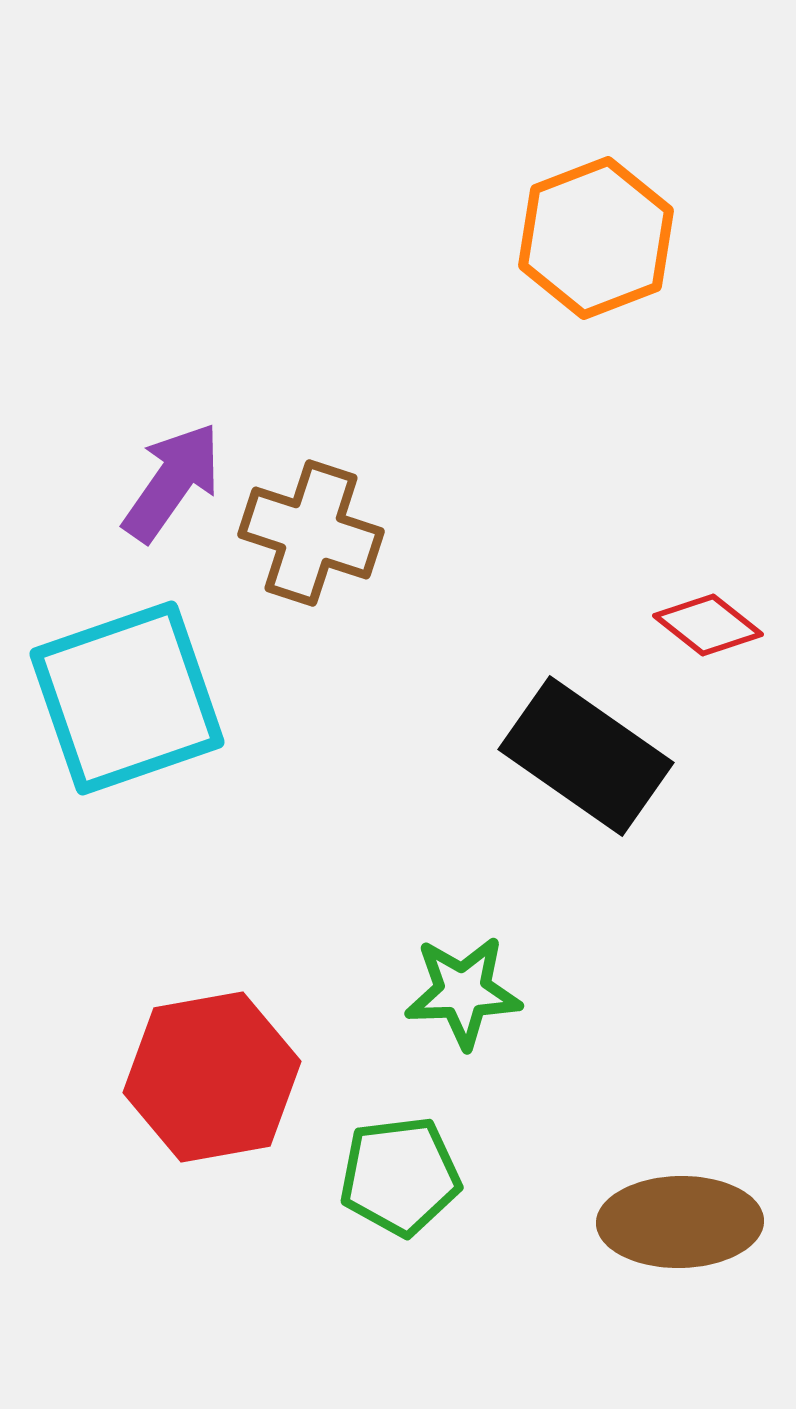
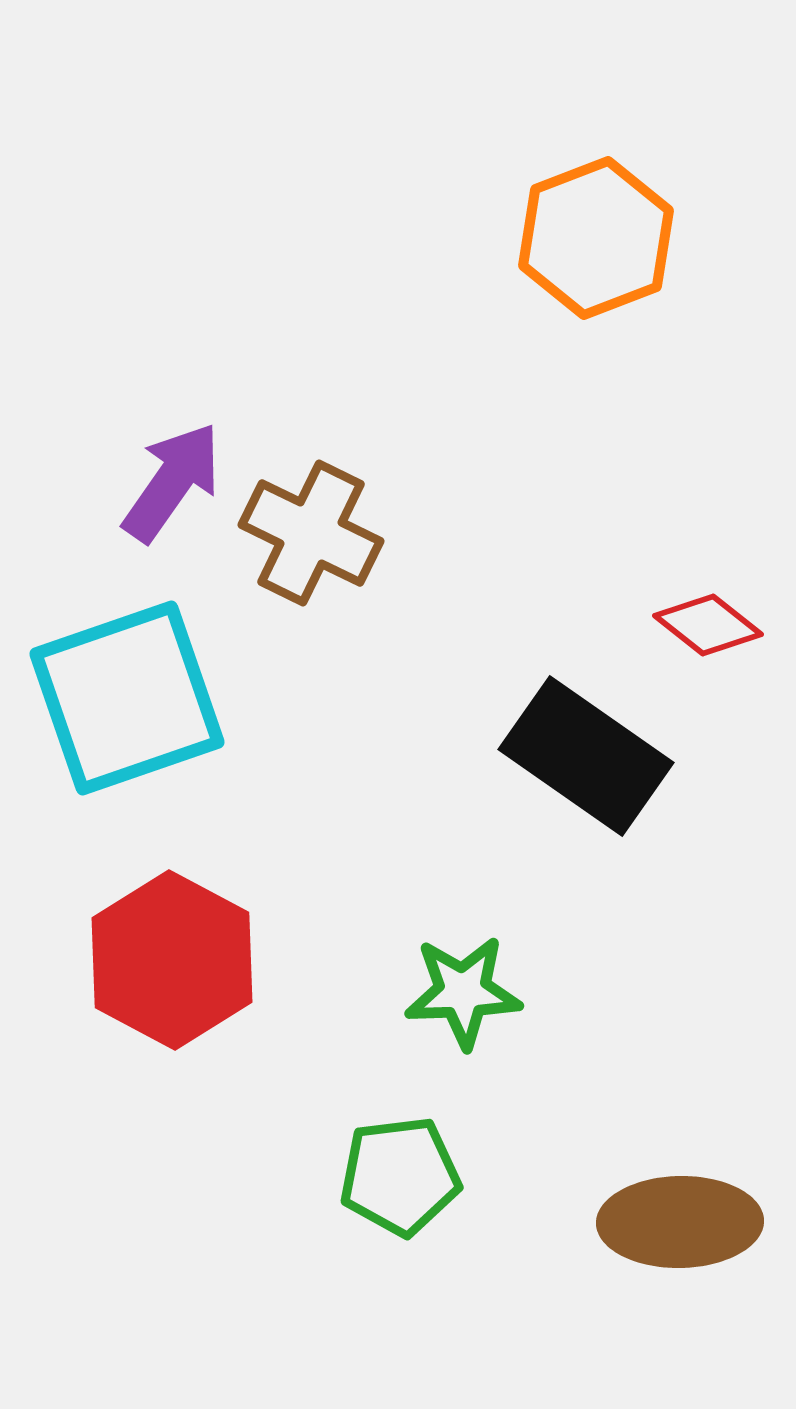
brown cross: rotated 8 degrees clockwise
red hexagon: moved 40 px left, 117 px up; rotated 22 degrees counterclockwise
